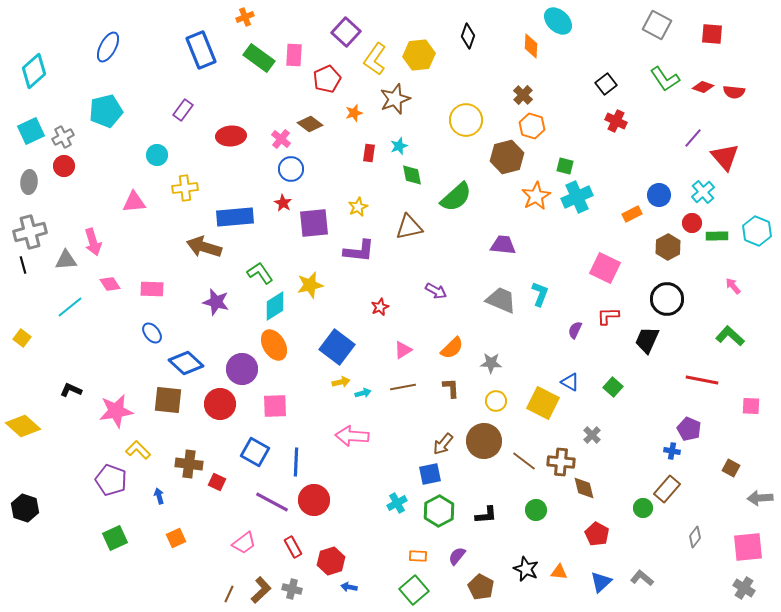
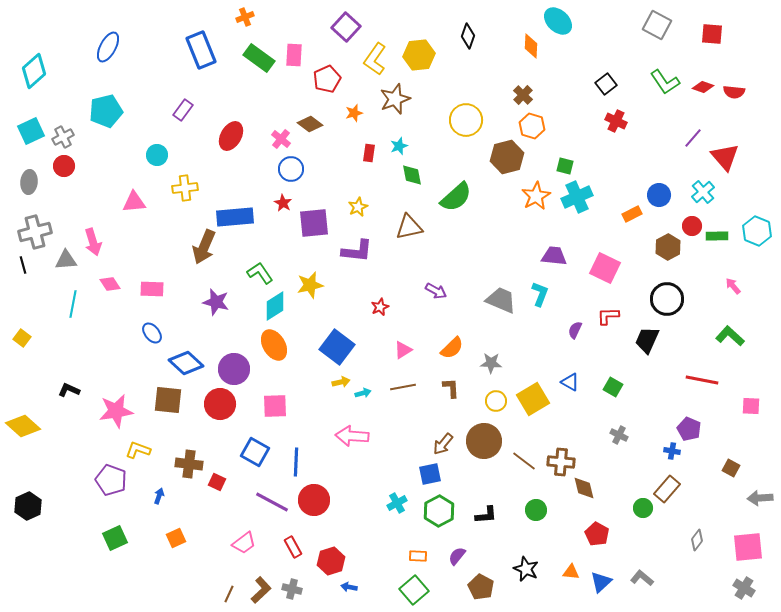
purple square at (346, 32): moved 5 px up
green L-shape at (665, 79): moved 3 px down
red ellipse at (231, 136): rotated 56 degrees counterclockwise
red circle at (692, 223): moved 3 px down
gray cross at (30, 232): moved 5 px right
purple trapezoid at (503, 245): moved 51 px right, 11 px down
brown arrow at (204, 247): rotated 84 degrees counterclockwise
purple L-shape at (359, 251): moved 2 px left
cyan line at (70, 307): moved 3 px right, 3 px up; rotated 40 degrees counterclockwise
purple circle at (242, 369): moved 8 px left
green square at (613, 387): rotated 12 degrees counterclockwise
black L-shape at (71, 390): moved 2 px left
yellow square at (543, 403): moved 10 px left, 4 px up; rotated 32 degrees clockwise
gray cross at (592, 435): moved 27 px right; rotated 18 degrees counterclockwise
yellow L-shape at (138, 450): rotated 25 degrees counterclockwise
blue arrow at (159, 496): rotated 35 degrees clockwise
black hexagon at (25, 508): moved 3 px right, 2 px up; rotated 16 degrees clockwise
gray diamond at (695, 537): moved 2 px right, 3 px down
orange triangle at (559, 572): moved 12 px right
